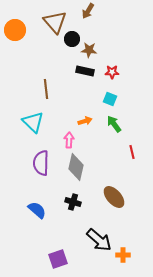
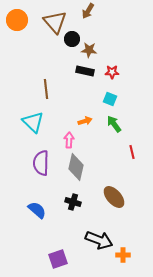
orange circle: moved 2 px right, 10 px up
black arrow: rotated 20 degrees counterclockwise
